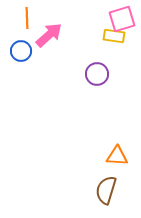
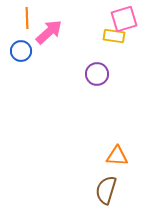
pink square: moved 2 px right
pink arrow: moved 3 px up
